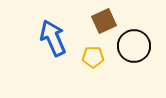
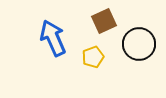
black circle: moved 5 px right, 2 px up
yellow pentagon: rotated 20 degrees counterclockwise
